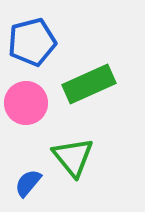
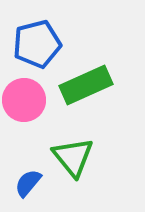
blue pentagon: moved 5 px right, 2 px down
green rectangle: moved 3 px left, 1 px down
pink circle: moved 2 px left, 3 px up
